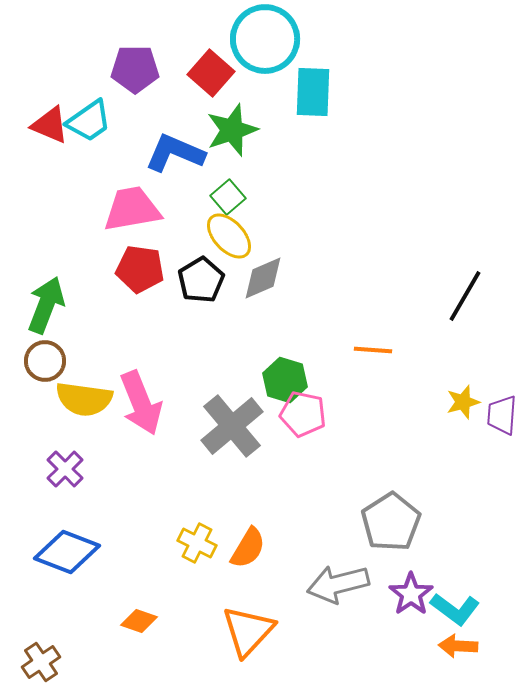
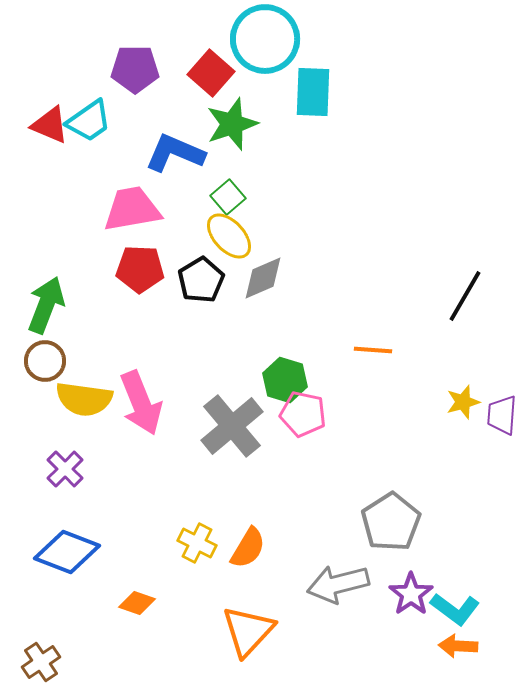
green star: moved 6 px up
red pentagon: rotated 6 degrees counterclockwise
orange diamond: moved 2 px left, 18 px up
